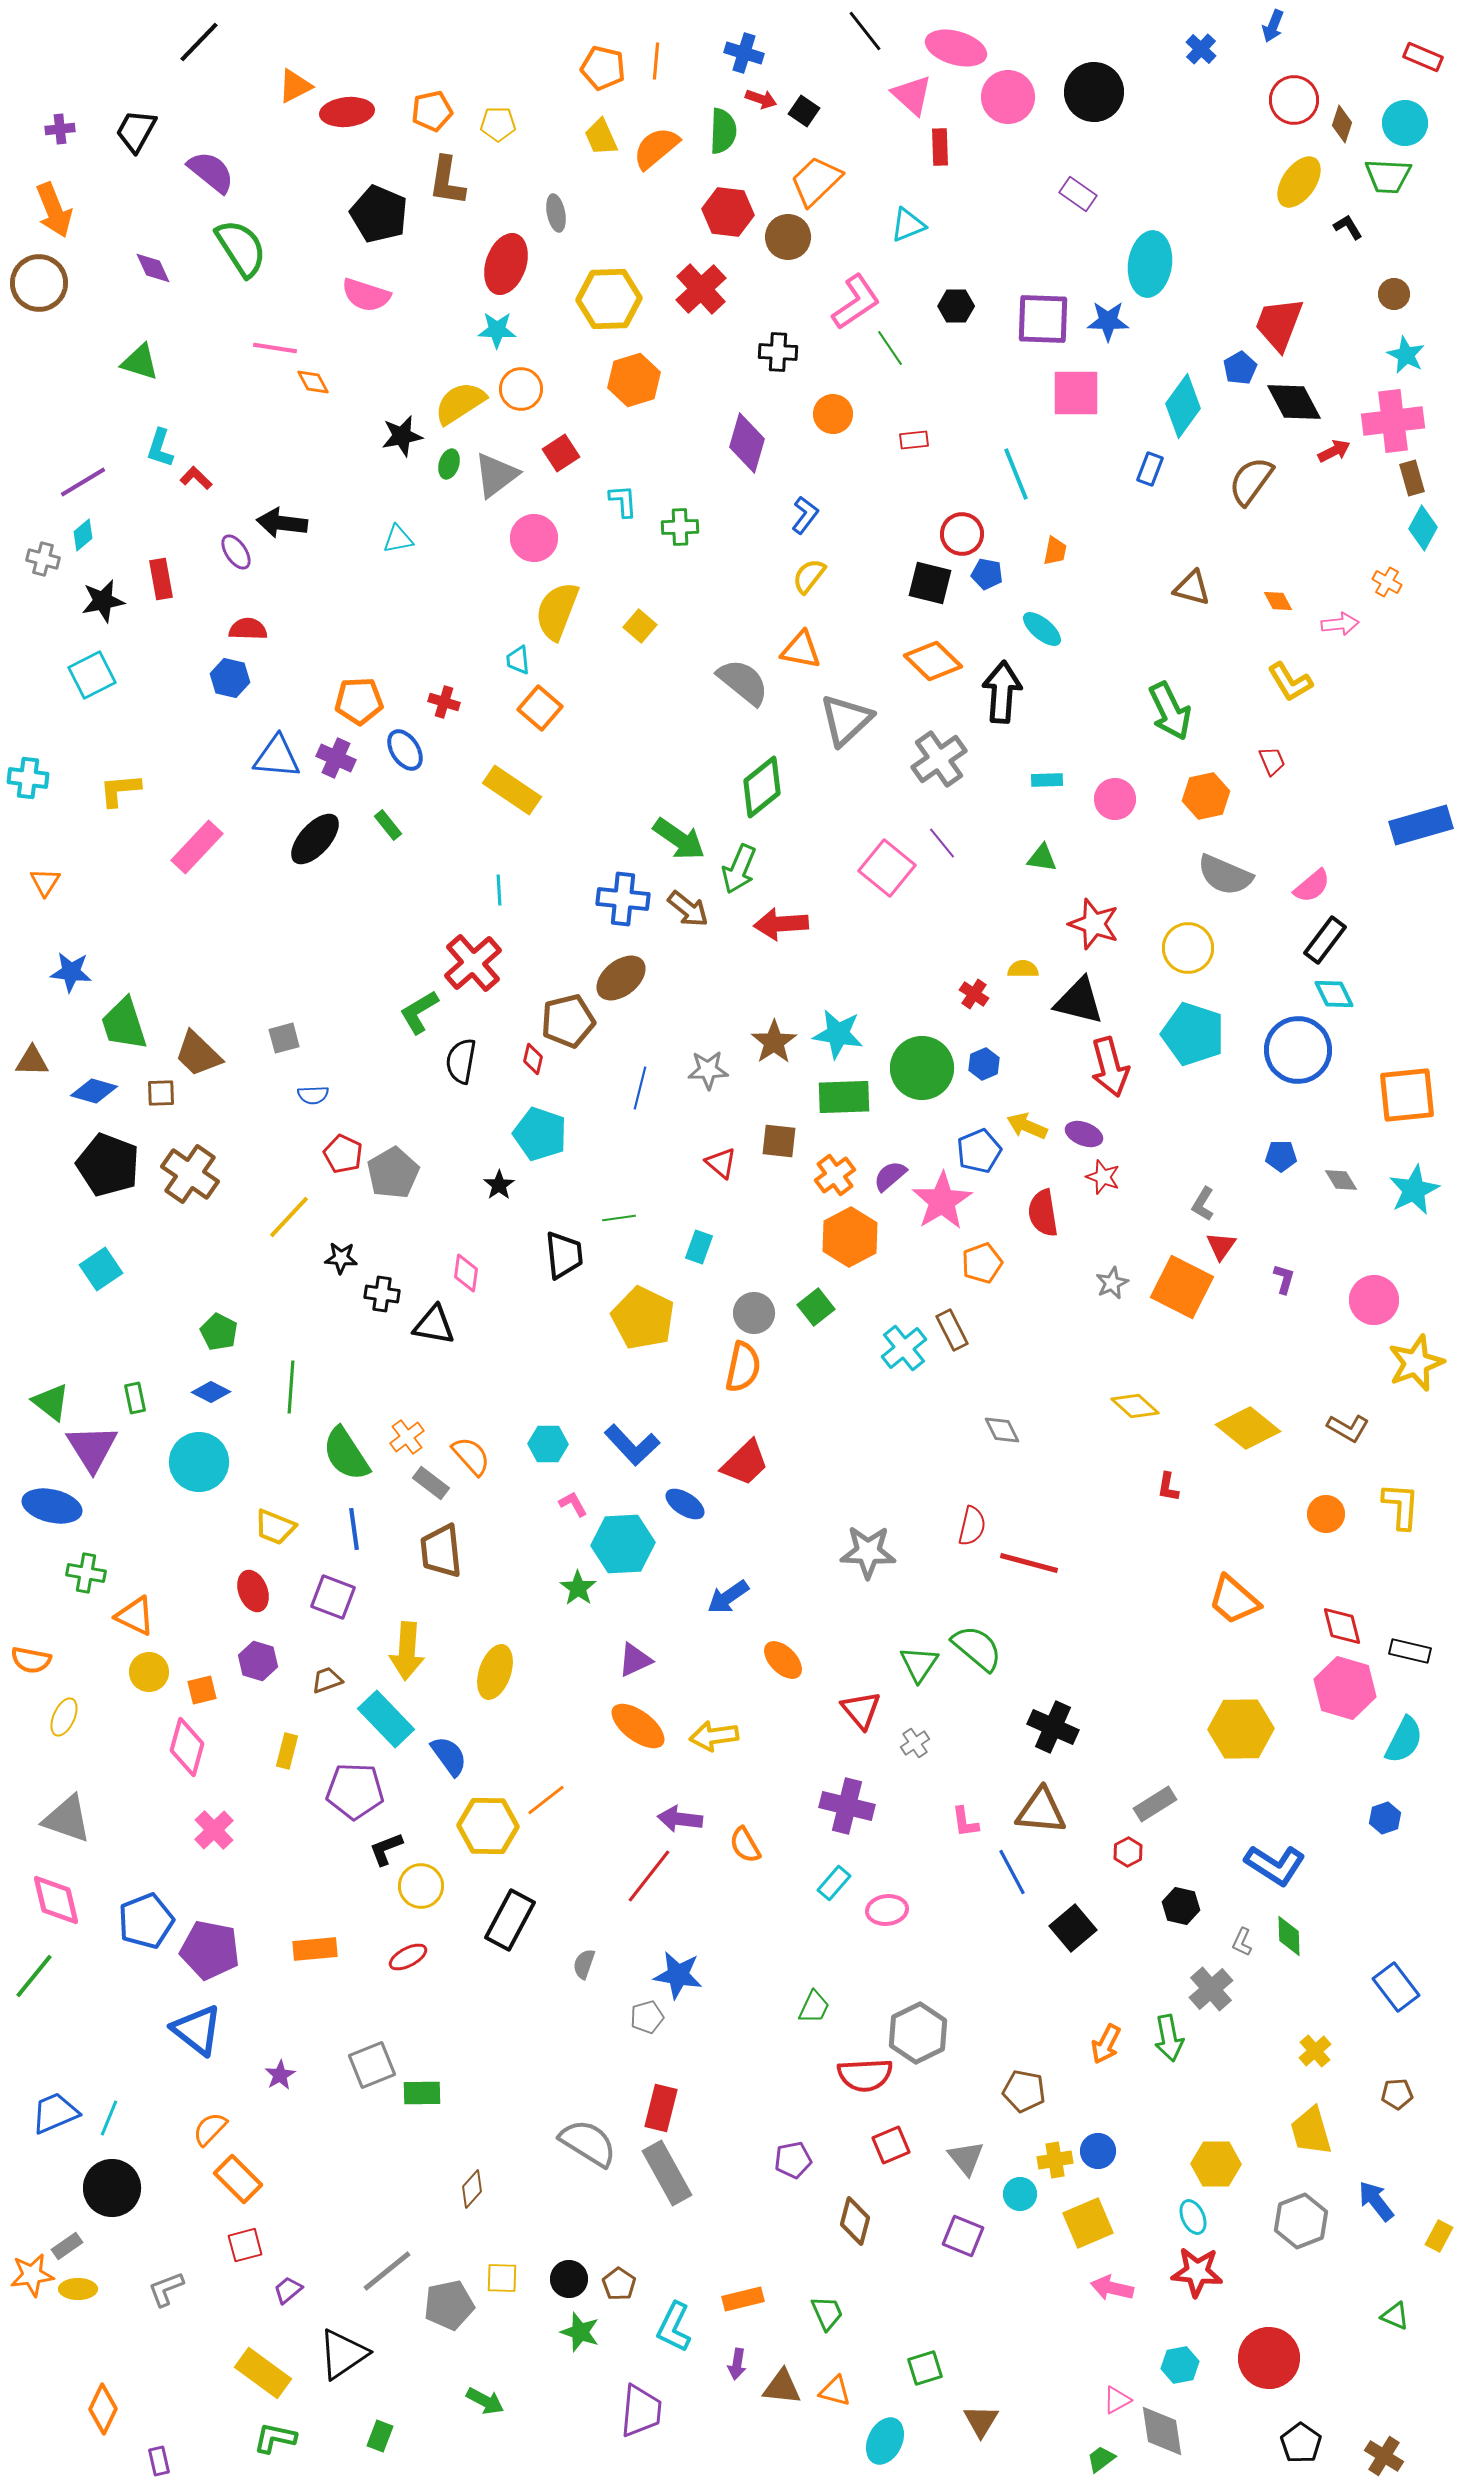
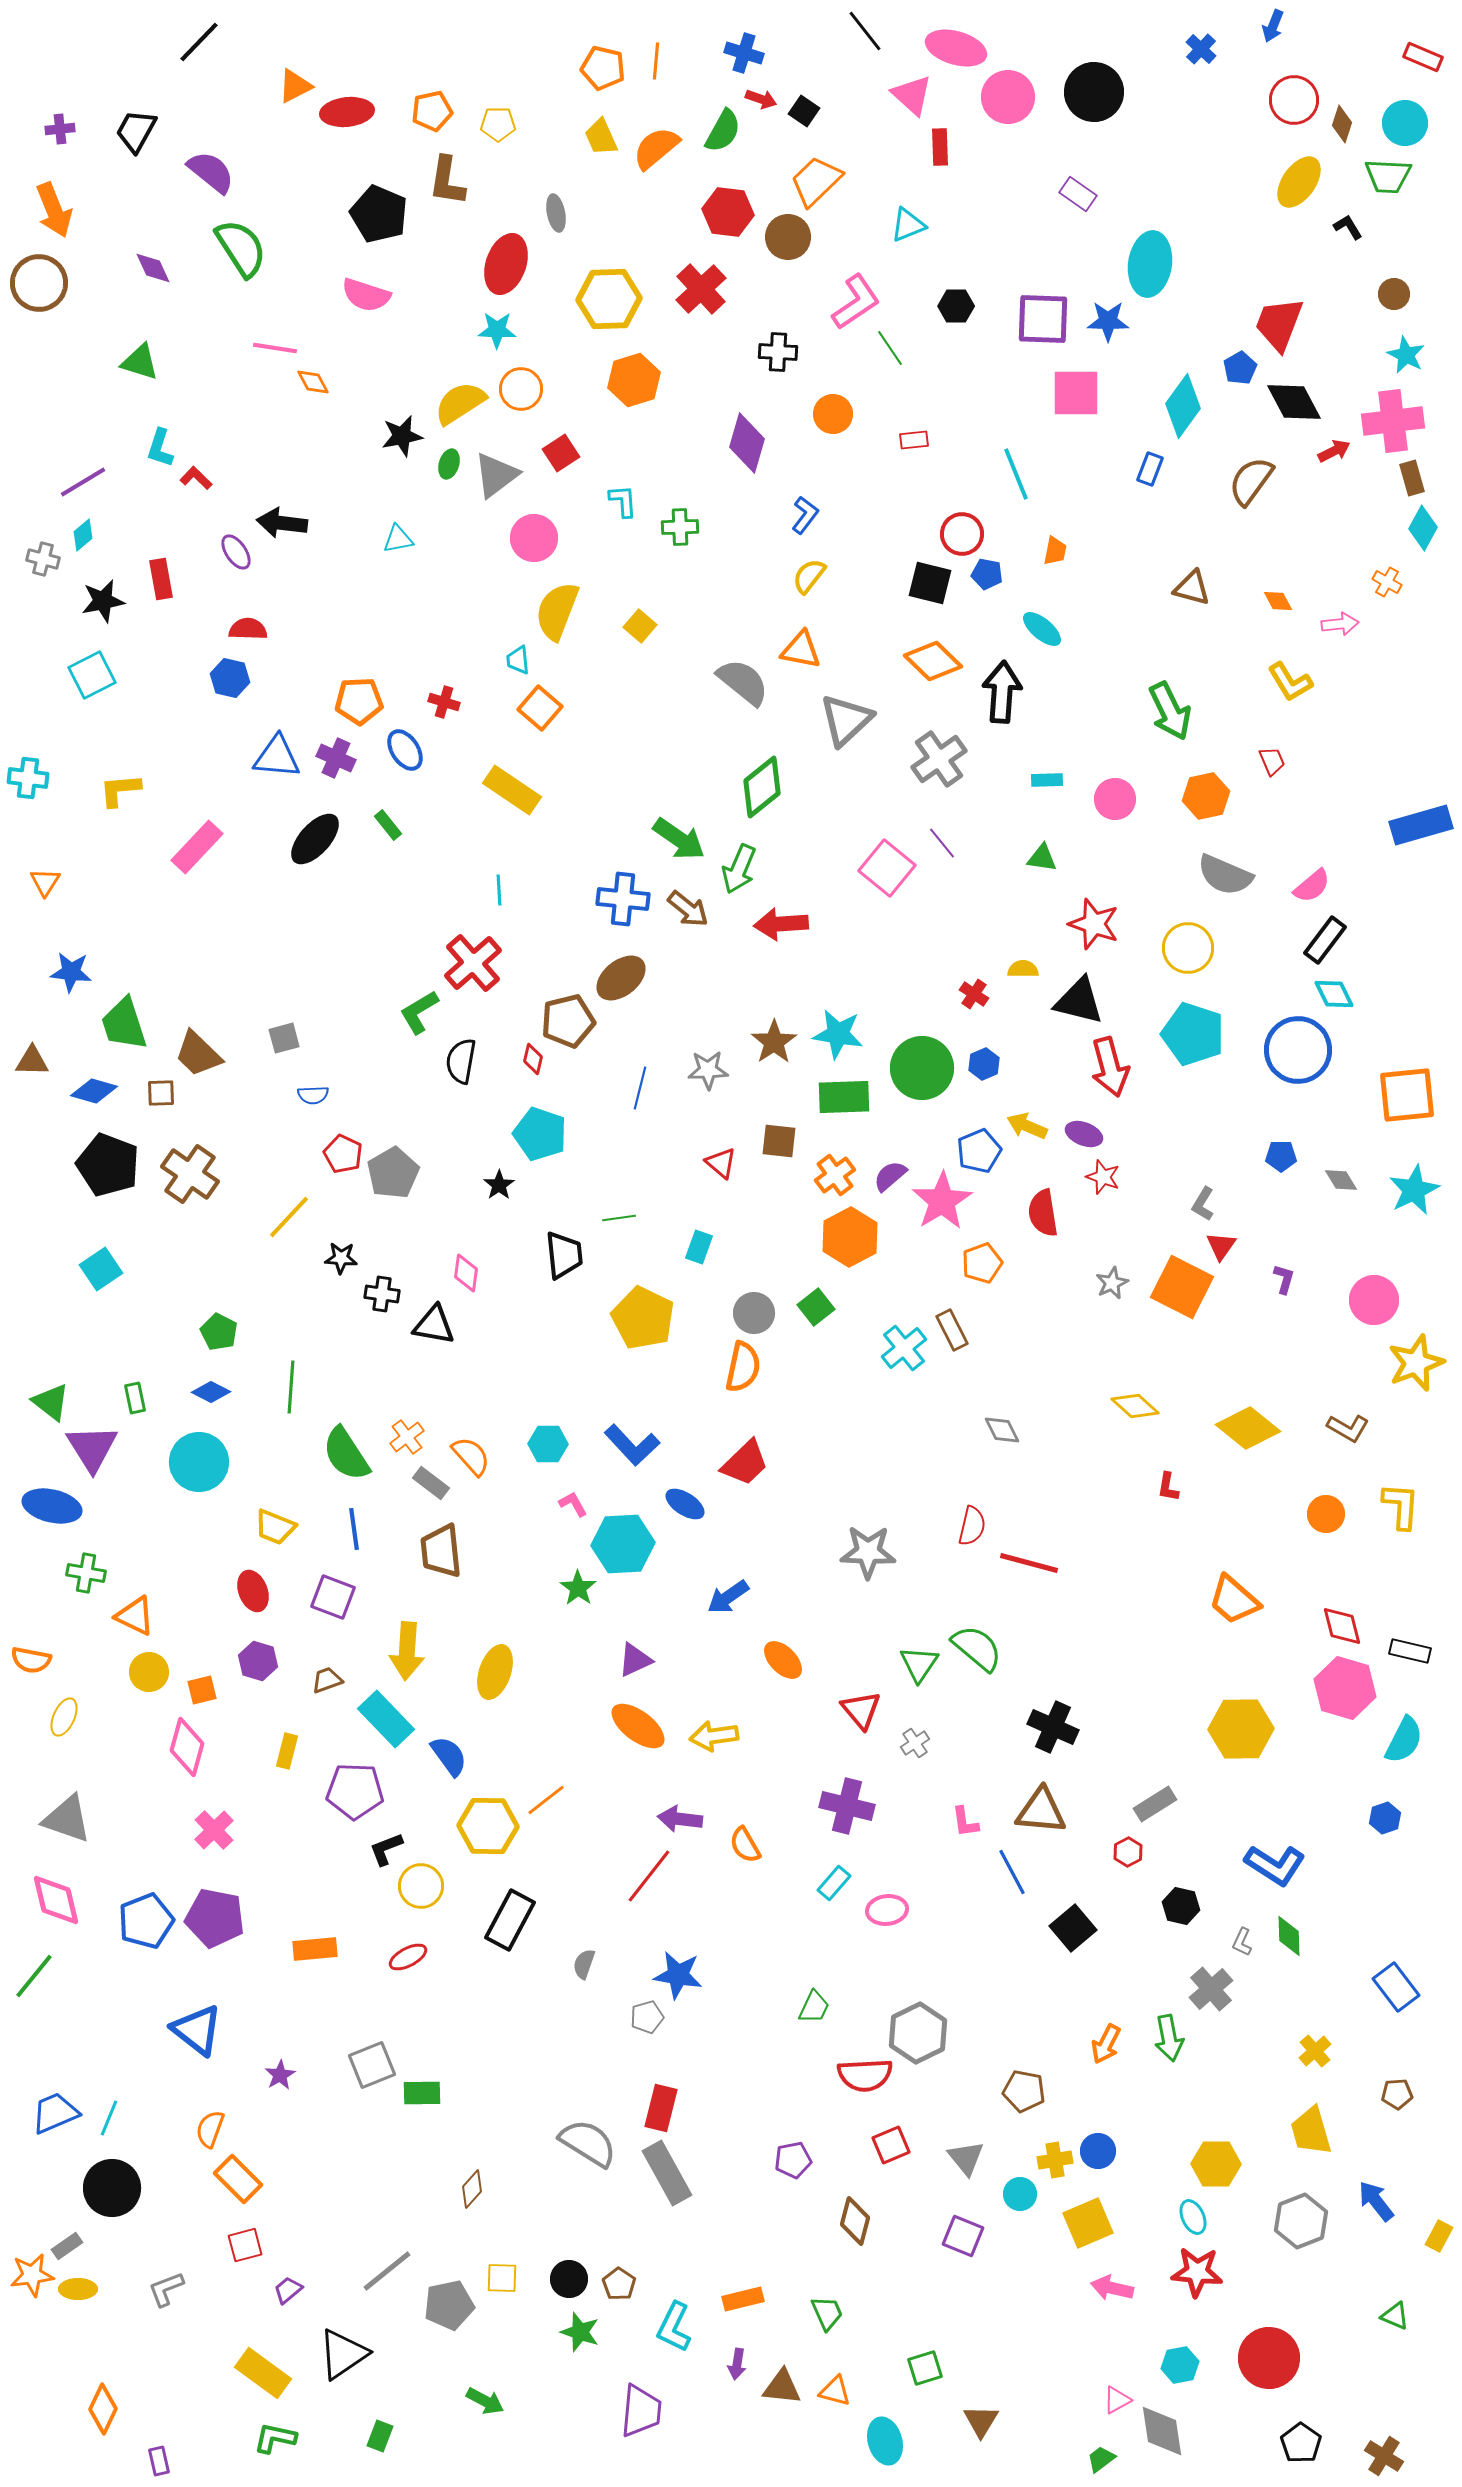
green semicircle at (723, 131): rotated 27 degrees clockwise
purple pentagon at (210, 1950): moved 5 px right, 32 px up
orange semicircle at (210, 2129): rotated 24 degrees counterclockwise
cyan ellipse at (885, 2441): rotated 42 degrees counterclockwise
